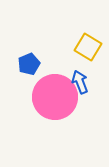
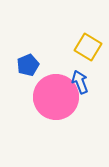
blue pentagon: moved 1 px left, 1 px down
pink circle: moved 1 px right
